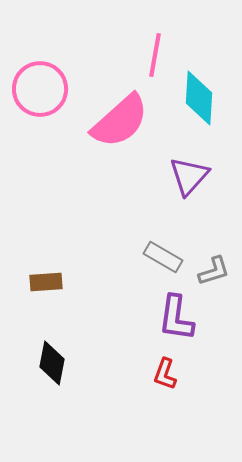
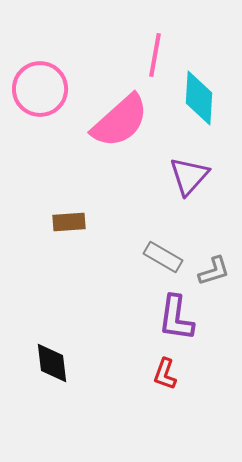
brown rectangle: moved 23 px right, 60 px up
black diamond: rotated 18 degrees counterclockwise
